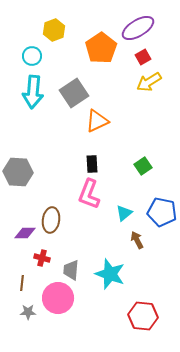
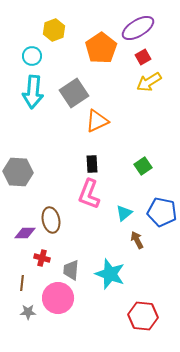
brown ellipse: rotated 20 degrees counterclockwise
